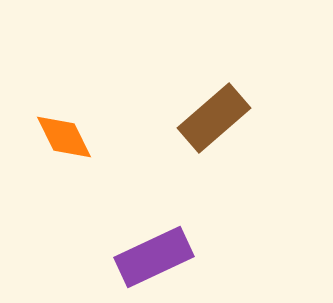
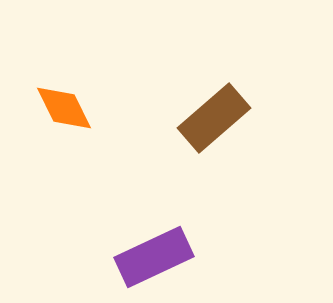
orange diamond: moved 29 px up
